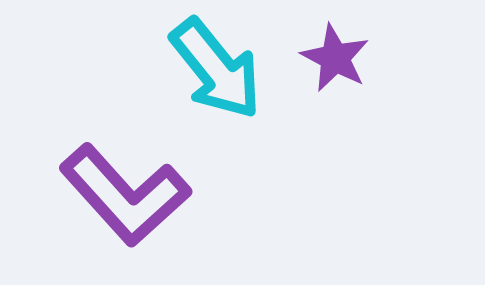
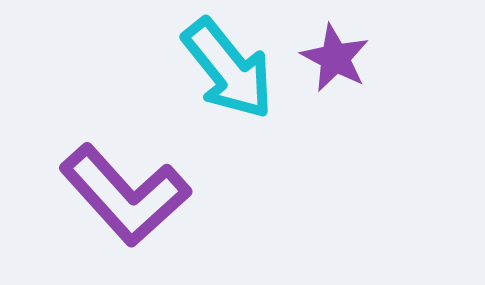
cyan arrow: moved 12 px right
